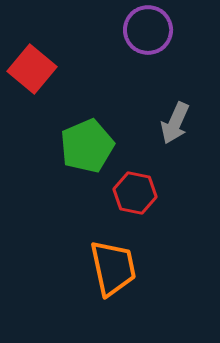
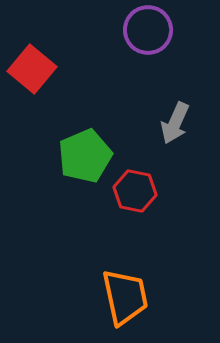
green pentagon: moved 2 px left, 10 px down
red hexagon: moved 2 px up
orange trapezoid: moved 12 px right, 29 px down
